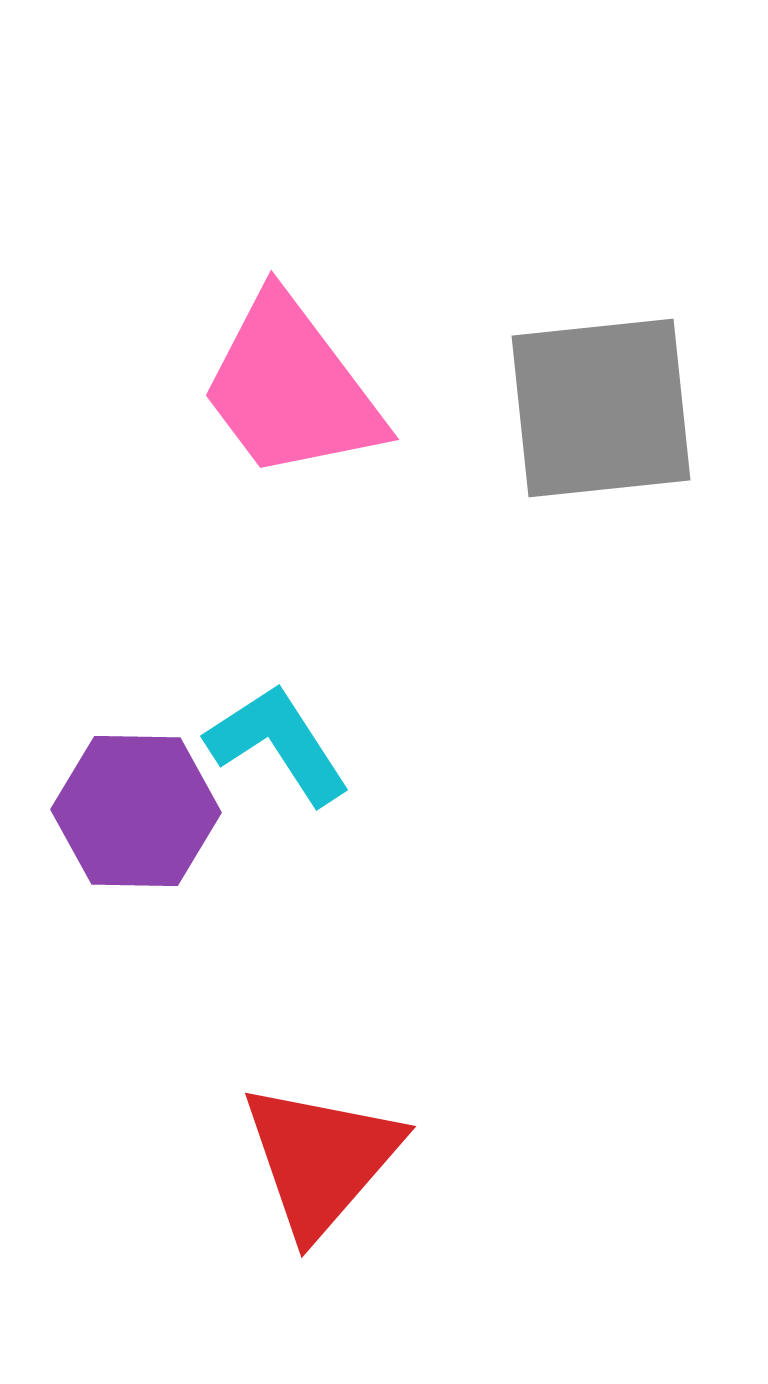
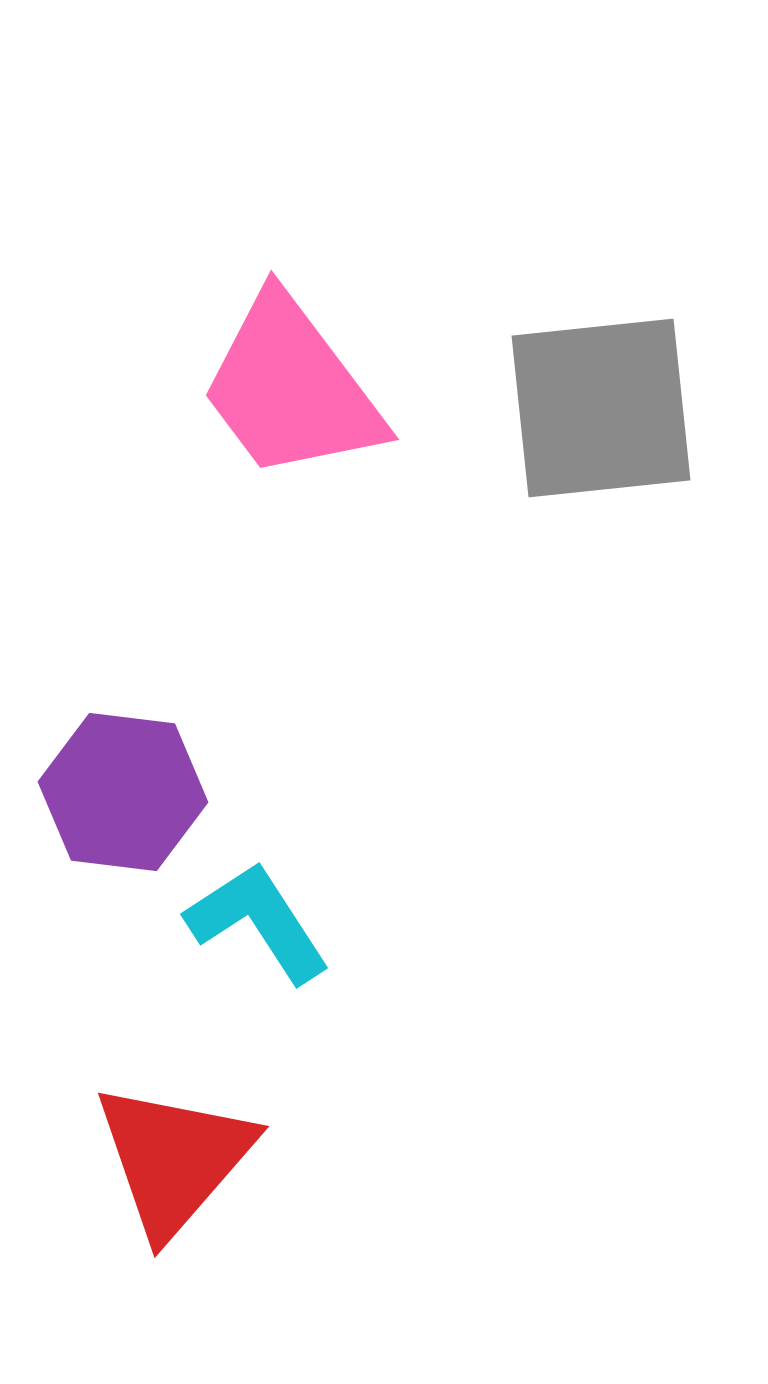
cyan L-shape: moved 20 px left, 178 px down
purple hexagon: moved 13 px left, 19 px up; rotated 6 degrees clockwise
red triangle: moved 147 px left
